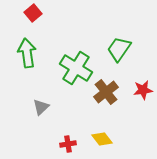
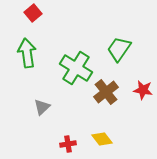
red star: rotated 18 degrees clockwise
gray triangle: moved 1 px right
